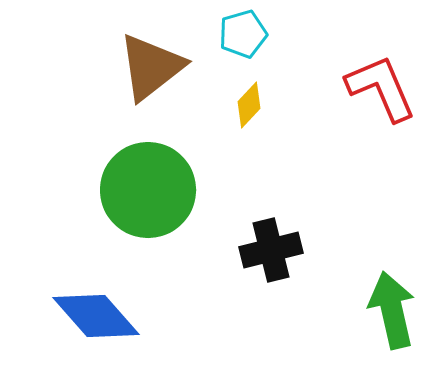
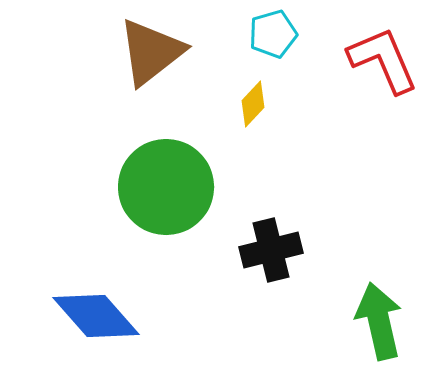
cyan pentagon: moved 30 px right
brown triangle: moved 15 px up
red L-shape: moved 2 px right, 28 px up
yellow diamond: moved 4 px right, 1 px up
green circle: moved 18 px right, 3 px up
green arrow: moved 13 px left, 11 px down
